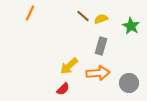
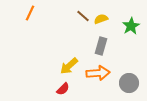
green star: rotated 12 degrees clockwise
